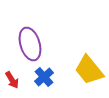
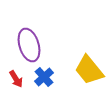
purple ellipse: moved 1 px left, 1 px down
red arrow: moved 4 px right, 1 px up
